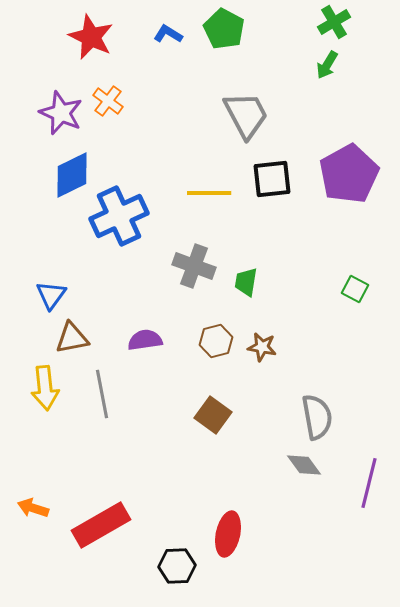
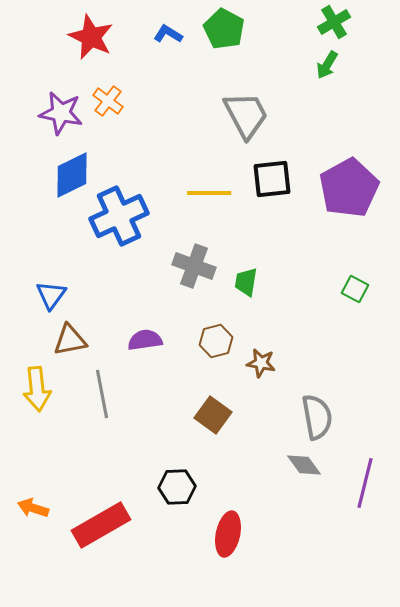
purple star: rotated 12 degrees counterclockwise
purple pentagon: moved 14 px down
brown triangle: moved 2 px left, 2 px down
brown star: moved 1 px left, 16 px down
yellow arrow: moved 8 px left, 1 px down
purple line: moved 4 px left
black hexagon: moved 79 px up
